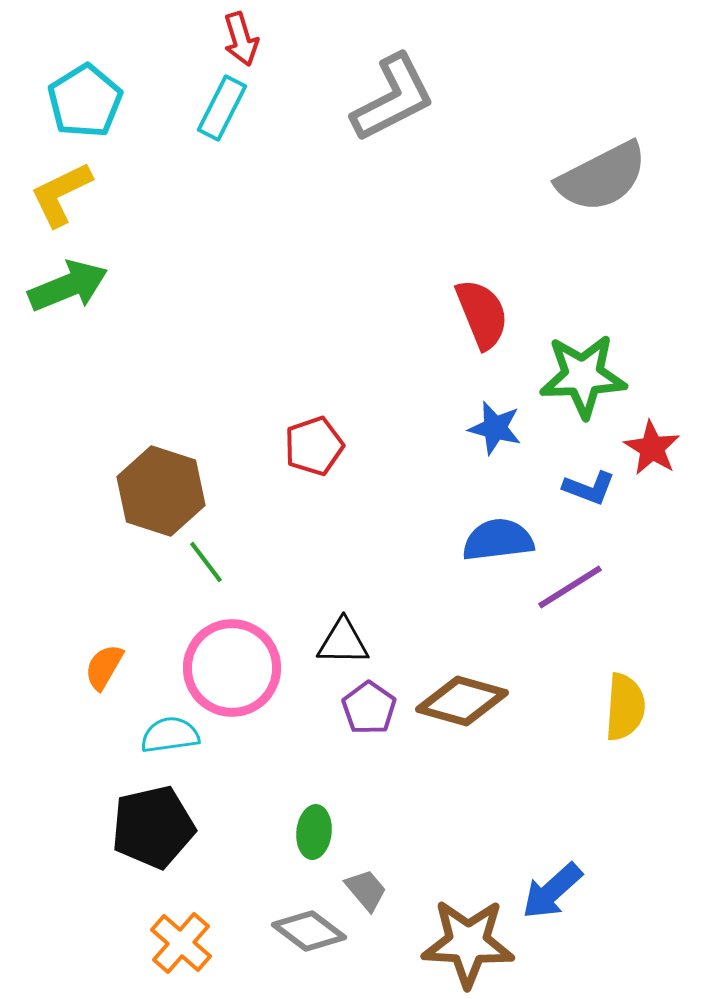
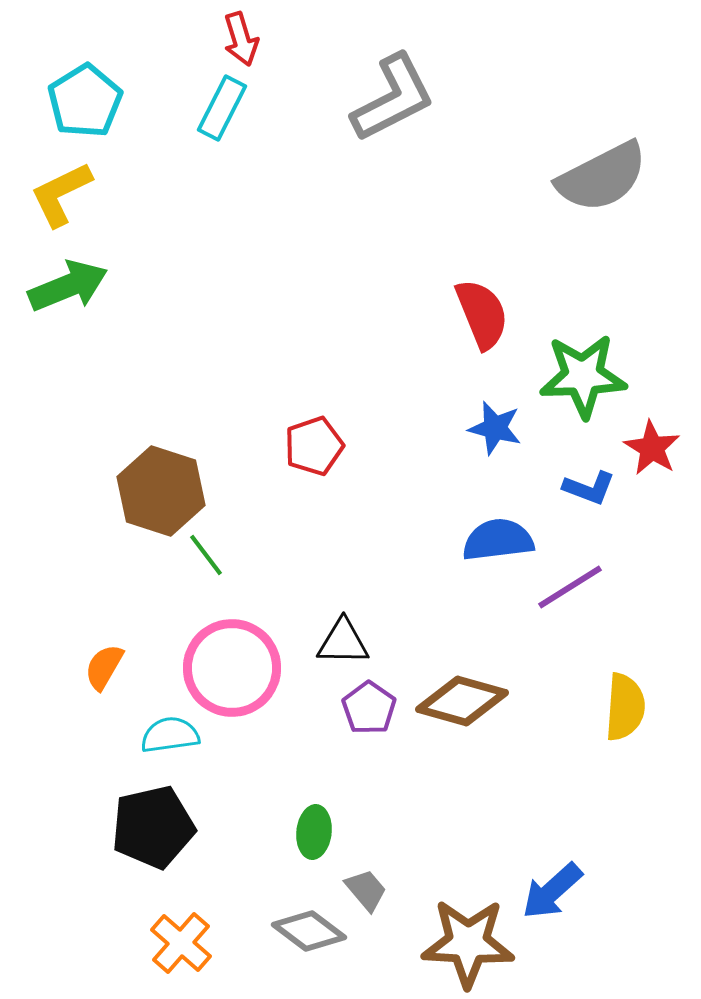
green line: moved 7 px up
